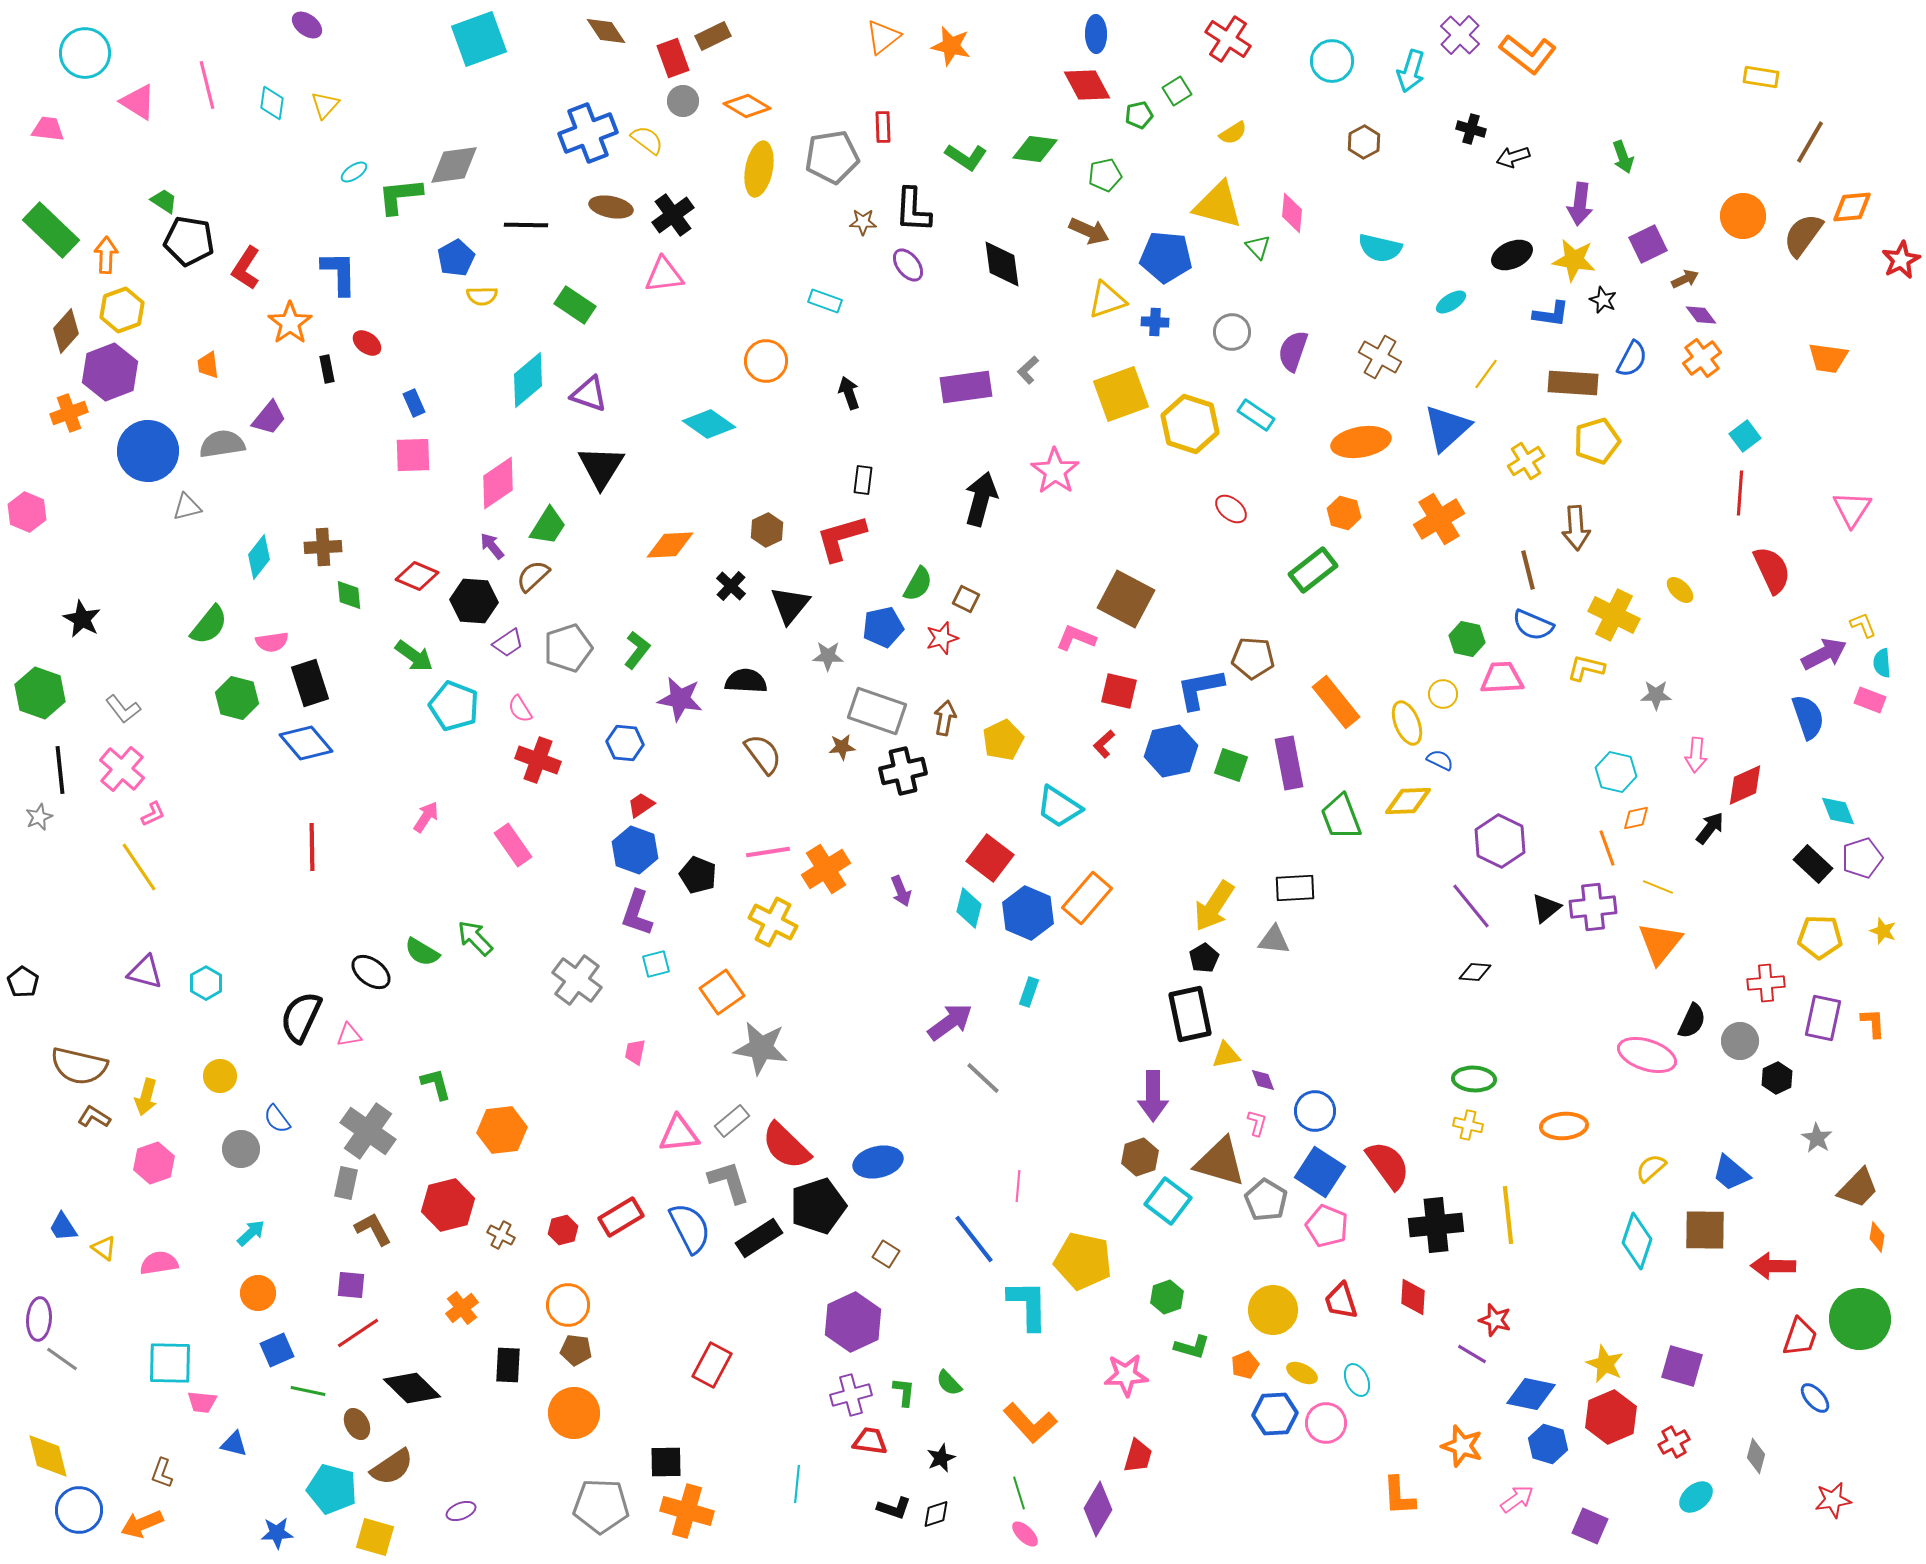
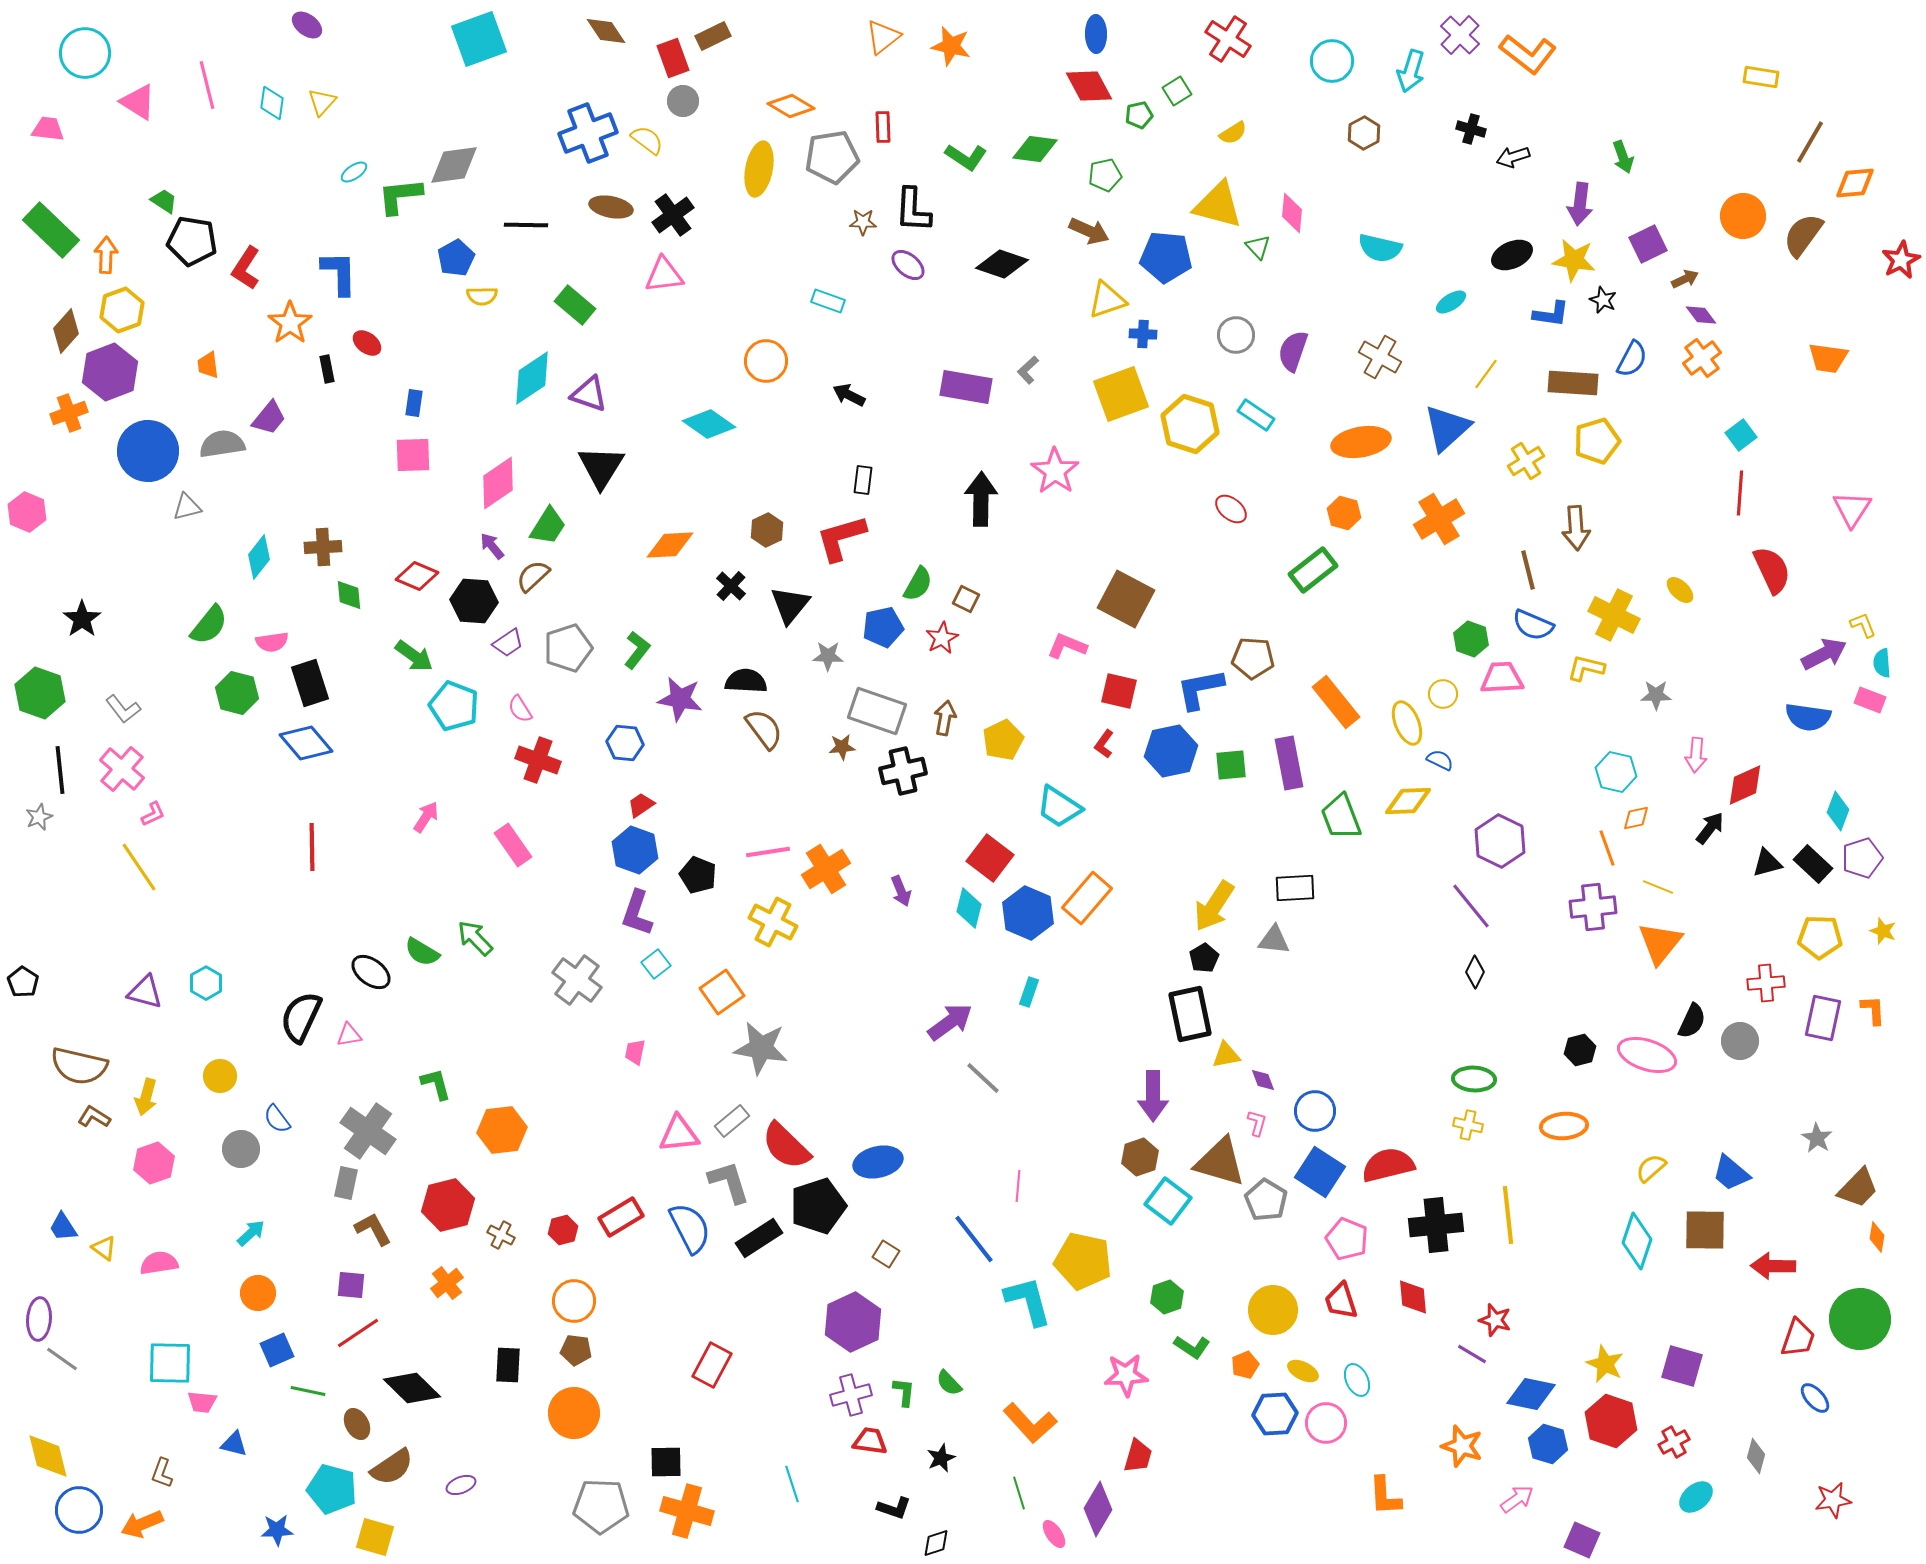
red diamond at (1087, 85): moved 2 px right, 1 px down
yellow triangle at (325, 105): moved 3 px left, 3 px up
orange diamond at (747, 106): moved 44 px right
brown hexagon at (1364, 142): moved 9 px up
orange diamond at (1852, 207): moved 3 px right, 24 px up
black pentagon at (189, 241): moved 3 px right
black diamond at (1002, 264): rotated 63 degrees counterclockwise
purple ellipse at (908, 265): rotated 12 degrees counterclockwise
cyan rectangle at (825, 301): moved 3 px right
green rectangle at (575, 305): rotated 6 degrees clockwise
blue cross at (1155, 322): moved 12 px left, 12 px down
gray circle at (1232, 332): moved 4 px right, 3 px down
cyan diamond at (528, 380): moved 4 px right, 2 px up; rotated 6 degrees clockwise
purple rectangle at (966, 387): rotated 18 degrees clockwise
black arrow at (849, 393): moved 2 px down; rotated 44 degrees counterclockwise
blue rectangle at (414, 403): rotated 32 degrees clockwise
cyan square at (1745, 436): moved 4 px left, 1 px up
black arrow at (981, 499): rotated 14 degrees counterclockwise
black star at (82, 619): rotated 9 degrees clockwise
red star at (942, 638): rotated 12 degrees counterclockwise
pink L-shape at (1076, 638): moved 9 px left, 8 px down
green hexagon at (1467, 639): moved 4 px right; rotated 8 degrees clockwise
green hexagon at (237, 698): moved 5 px up
blue semicircle at (1808, 717): rotated 117 degrees clockwise
red L-shape at (1104, 744): rotated 12 degrees counterclockwise
brown semicircle at (763, 754): moved 1 px right, 25 px up
green square at (1231, 765): rotated 24 degrees counterclockwise
cyan diamond at (1838, 811): rotated 42 degrees clockwise
black triangle at (1546, 908): moved 221 px right, 45 px up; rotated 24 degrees clockwise
cyan square at (656, 964): rotated 24 degrees counterclockwise
purple triangle at (145, 972): moved 20 px down
black diamond at (1475, 972): rotated 68 degrees counterclockwise
orange L-shape at (1873, 1023): moved 13 px up
black hexagon at (1777, 1078): moved 197 px left, 28 px up; rotated 12 degrees clockwise
red semicircle at (1388, 1165): rotated 68 degrees counterclockwise
pink pentagon at (1327, 1226): moved 20 px right, 13 px down
red diamond at (1413, 1297): rotated 9 degrees counterclockwise
orange circle at (568, 1305): moved 6 px right, 4 px up
cyan L-shape at (1028, 1305): moved 4 px up; rotated 14 degrees counterclockwise
orange cross at (462, 1308): moved 15 px left, 25 px up
red trapezoid at (1800, 1337): moved 2 px left, 1 px down
green L-shape at (1192, 1347): rotated 18 degrees clockwise
yellow ellipse at (1302, 1373): moved 1 px right, 2 px up
red hexagon at (1611, 1417): moved 4 px down; rotated 18 degrees counterclockwise
cyan line at (797, 1484): moved 5 px left; rotated 24 degrees counterclockwise
orange L-shape at (1399, 1496): moved 14 px left
purple ellipse at (461, 1511): moved 26 px up
black diamond at (936, 1514): moved 29 px down
purple square at (1590, 1526): moved 8 px left, 14 px down
blue star at (277, 1533): moved 3 px up
pink ellipse at (1025, 1534): moved 29 px right; rotated 12 degrees clockwise
